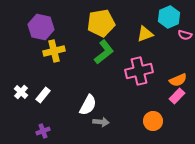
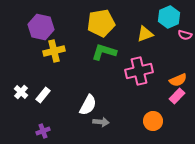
green L-shape: rotated 125 degrees counterclockwise
